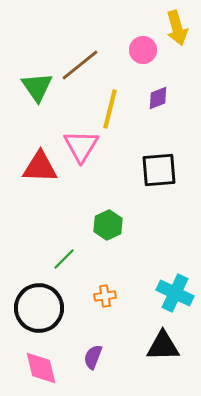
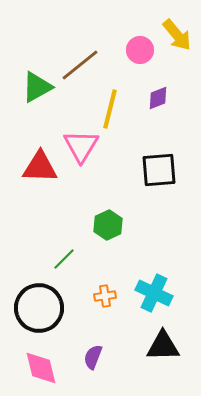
yellow arrow: moved 7 px down; rotated 24 degrees counterclockwise
pink circle: moved 3 px left
green triangle: rotated 36 degrees clockwise
cyan cross: moved 21 px left
